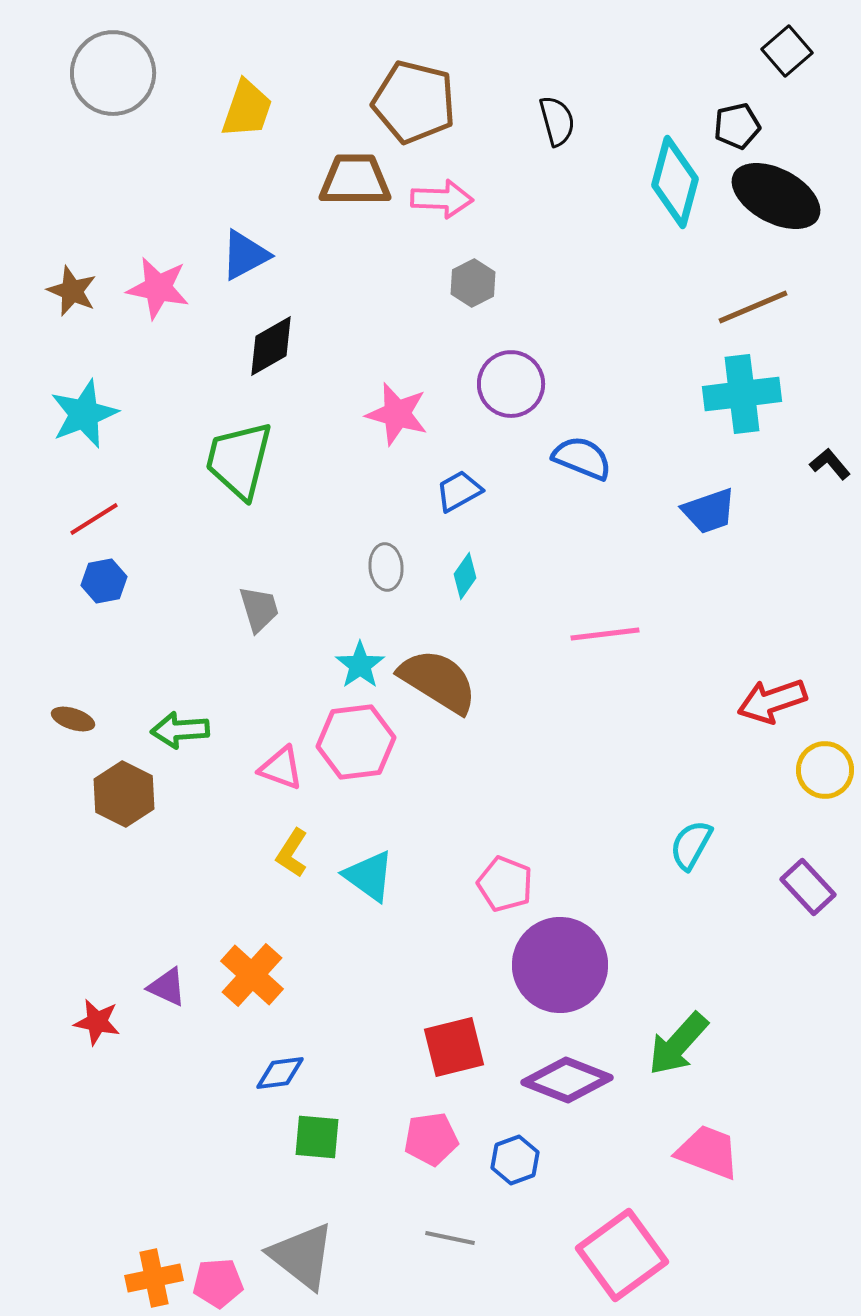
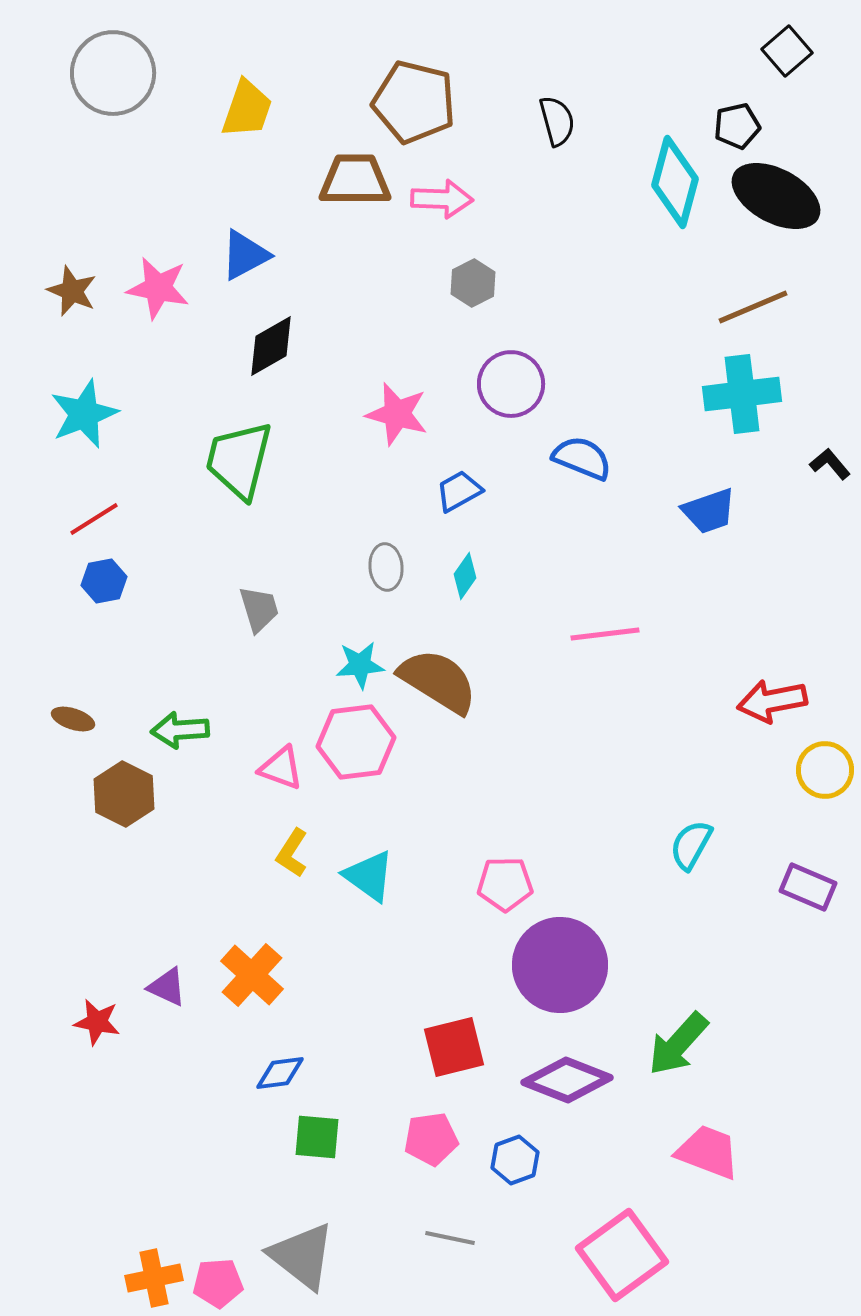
cyan star at (360, 665): rotated 30 degrees clockwise
red arrow at (772, 701): rotated 8 degrees clockwise
pink pentagon at (505, 884): rotated 22 degrees counterclockwise
purple rectangle at (808, 887): rotated 24 degrees counterclockwise
